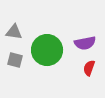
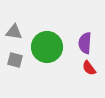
purple semicircle: rotated 105 degrees clockwise
green circle: moved 3 px up
red semicircle: rotated 56 degrees counterclockwise
